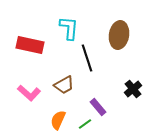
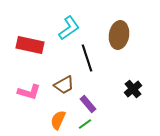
cyan L-shape: rotated 50 degrees clockwise
pink L-shape: moved 1 px up; rotated 25 degrees counterclockwise
purple rectangle: moved 10 px left, 3 px up
